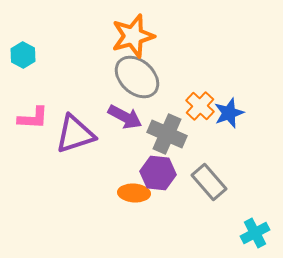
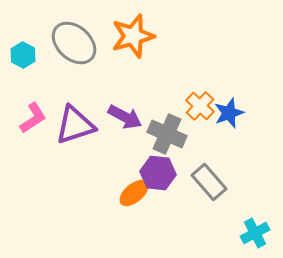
gray ellipse: moved 63 px left, 34 px up
pink L-shape: rotated 36 degrees counterclockwise
purple triangle: moved 9 px up
orange ellipse: rotated 44 degrees counterclockwise
